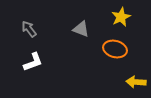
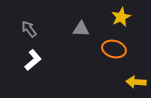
gray triangle: rotated 18 degrees counterclockwise
orange ellipse: moved 1 px left
white L-shape: moved 2 px up; rotated 20 degrees counterclockwise
